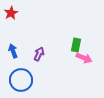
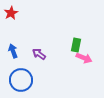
purple arrow: rotated 80 degrees counterclockwise
